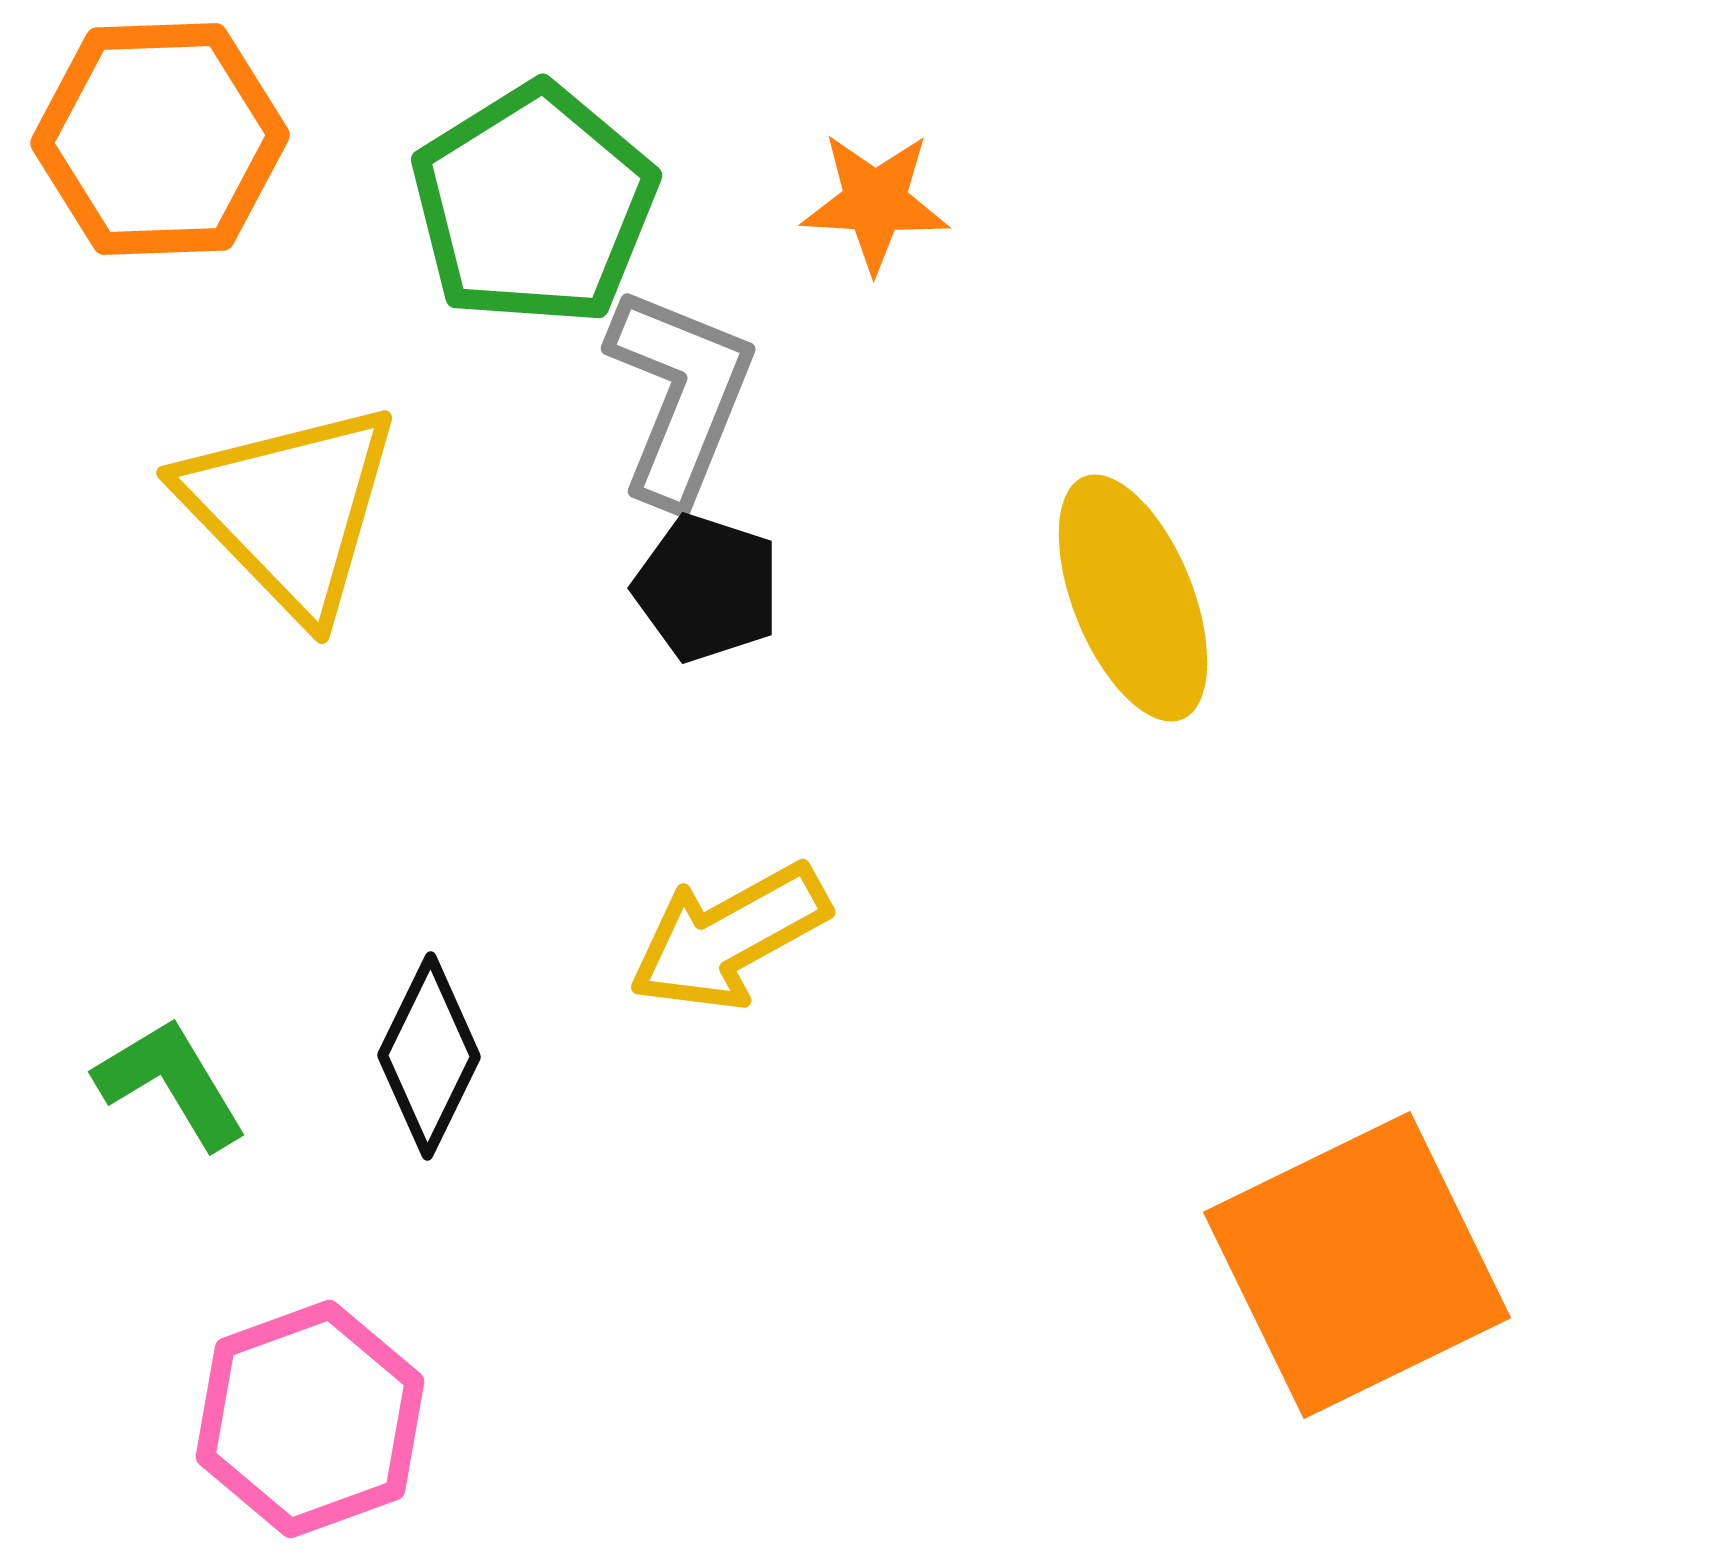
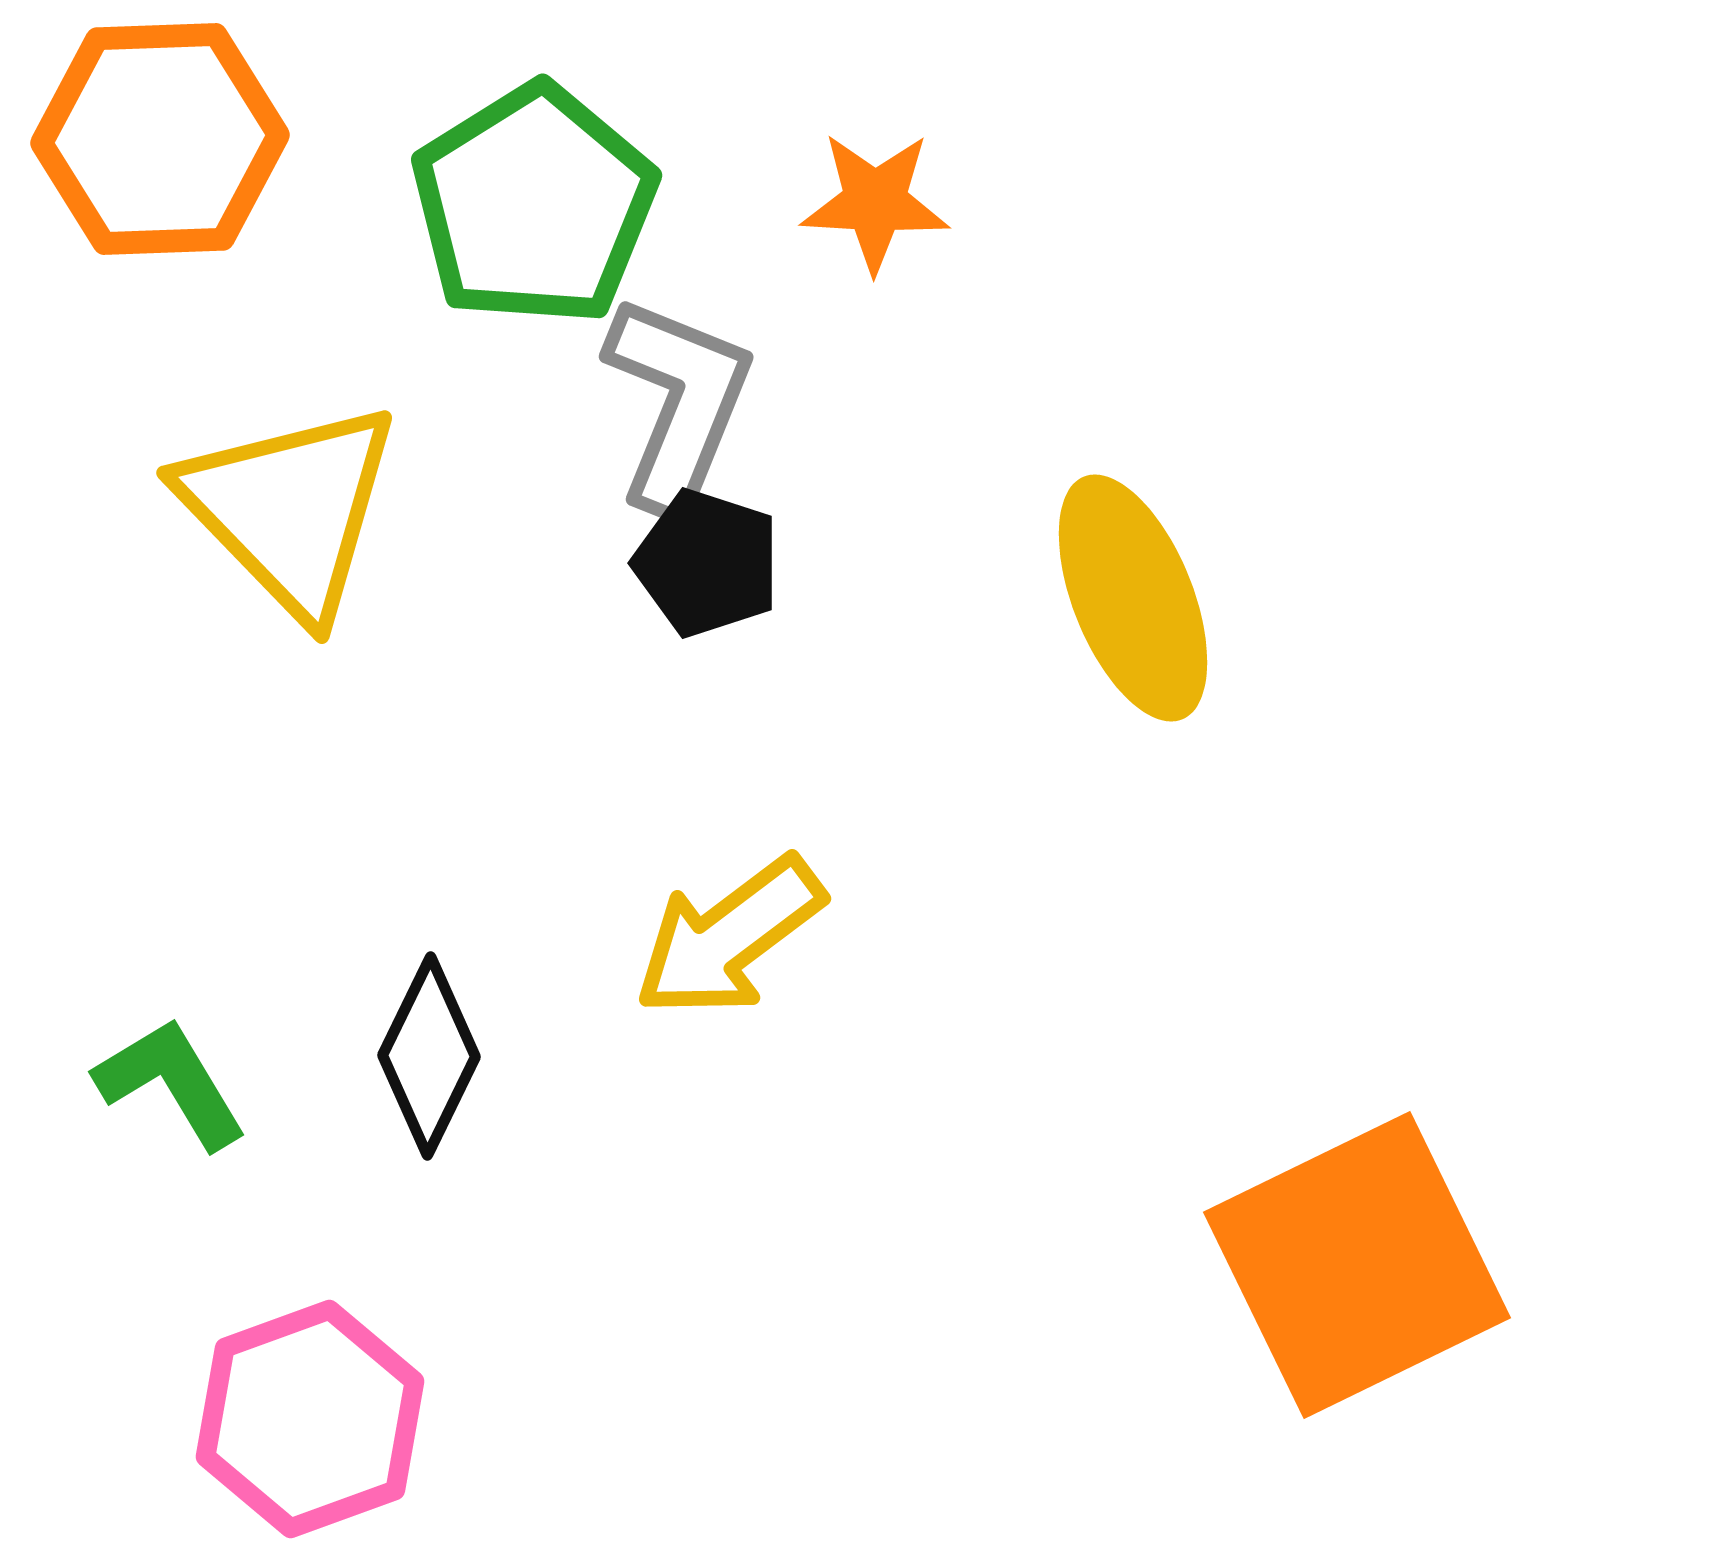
gray L-shape: moved 2 px left, 8 px down
black pentagon: moved 25 px up
yellow arrow: rotated 8 degrees counterclockwise
